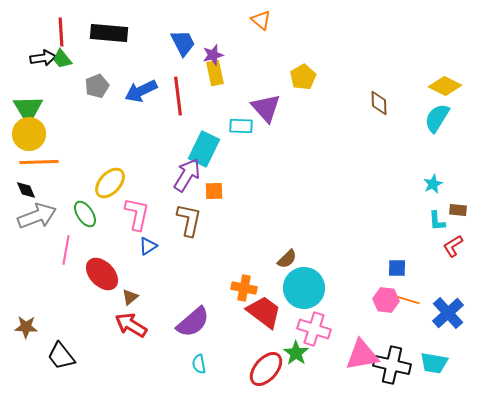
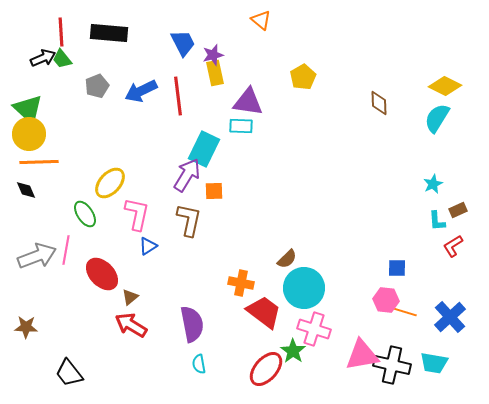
black arrow at (43, 58): rotated 15 degrees counterclockwise
purple triangle at (266, 108): moved 18 px left, 6 px up; rotated 40 degrees counterclockwise
green triangle at (28, 109): rotated 16 degrees counterclockwise
brown rectangle at (458, 210): rotated 30 degrees counterclockwise
gray arrow at (37, 216): moved 40 px down
orange cross at (244, 288): moved 3 px left, 5 px up
orange line at (408, 300): moved 3 px left, 12 px down
blue cross at (448, 313): moved 2 px right, 4 px down
purple semicircle at (193, 322): moved 1 px left, 2 px down; rotated 60 degrees counterclockwise
green star at (296, 353): moved 3 px left, 2 px up
black trapezoid at (61, 356): moved 8 px right, 17 px down
